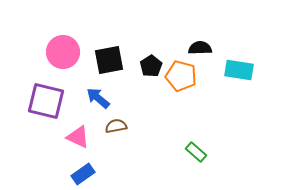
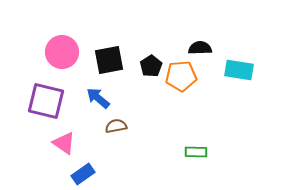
pink circle: moved 1 px left
orange pentagon: rotated 20 degrees counterclockwise
pink triangle: moved 14 px left, 6 px down; rotated 10 degrees clockwise
green rectangle: rotated 40 degrees counterclockwise
